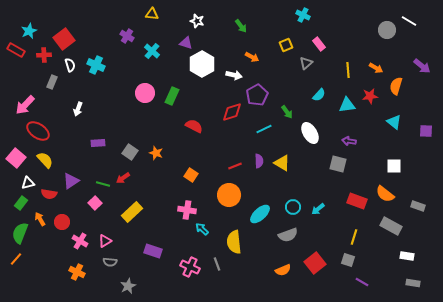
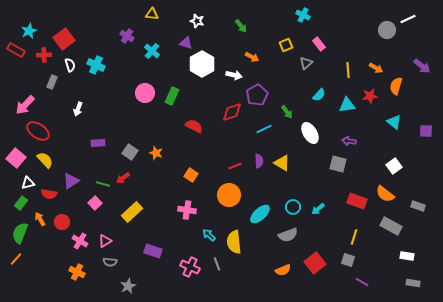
white line at (409, 21): moved 1 px left, 2 px up; rotated 56 degrees counterclockwise
white square at (394, 166): rotated 35 degrees counterclockwise
cyan arrow at (202, 229): moved 7 px right, 6 px down
